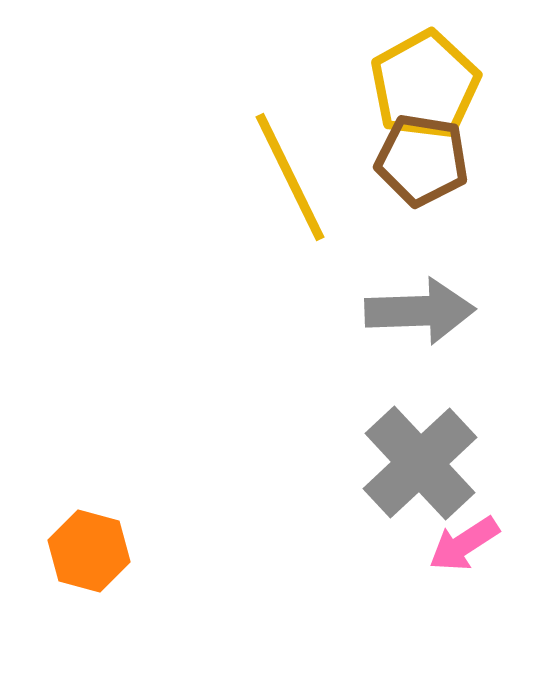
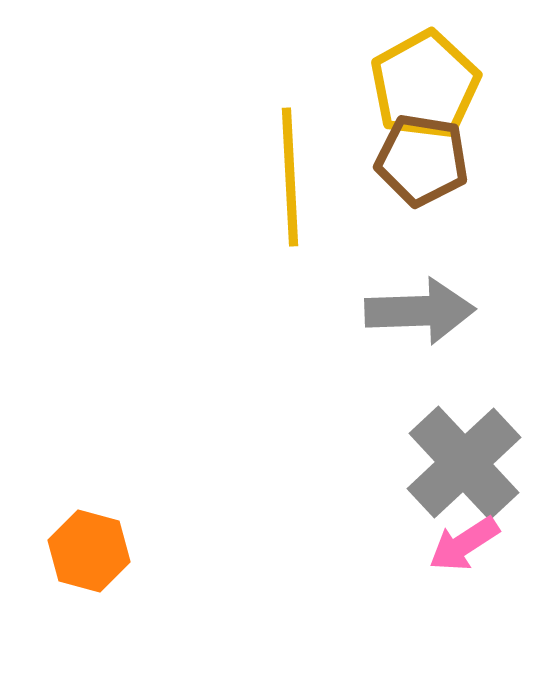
yellow line: rotated 23 degrees clockwise
gray cross: moved 44 px right
